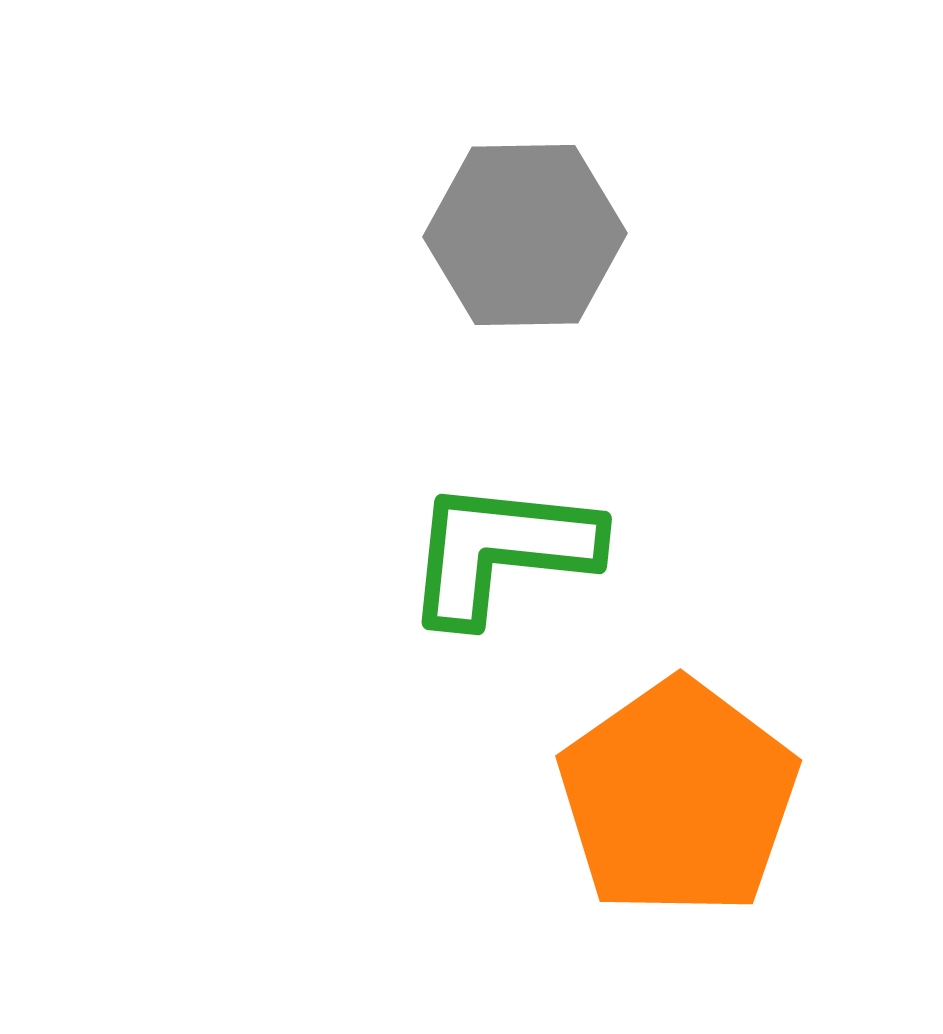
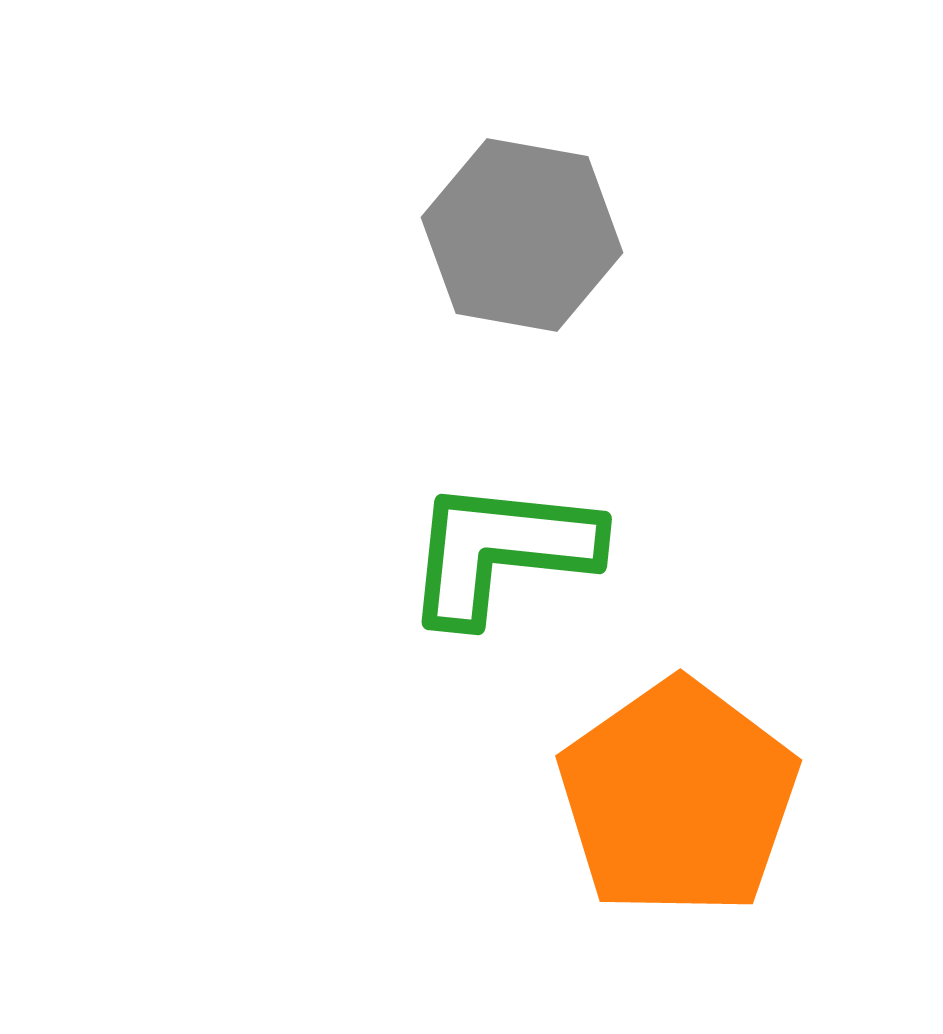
gray hexagon: moved 3 px left; rotated 11 degrees clockwise
